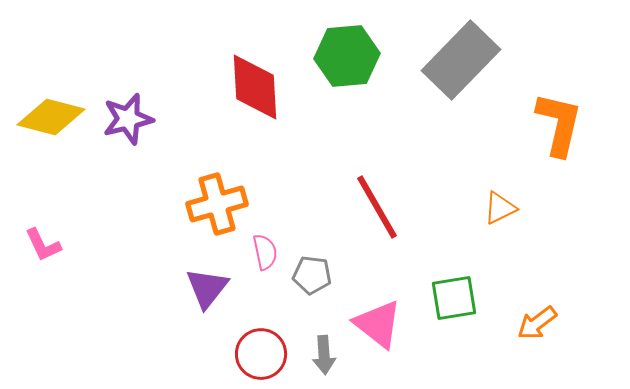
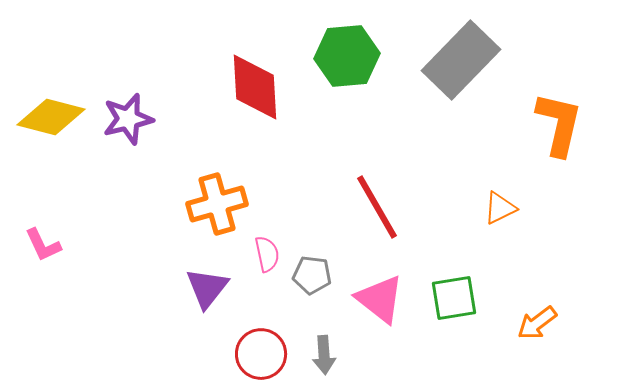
pink semicircle: moved 2 px right, 2 px down
pink triangle: moved 2 px right, 25 px up
